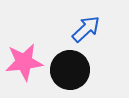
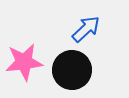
black circle: moved 2 px right
